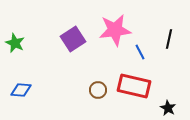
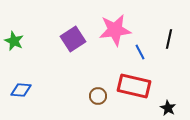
green star: moved 1 px left, 2 px up
brown circle: moved 6 px down
